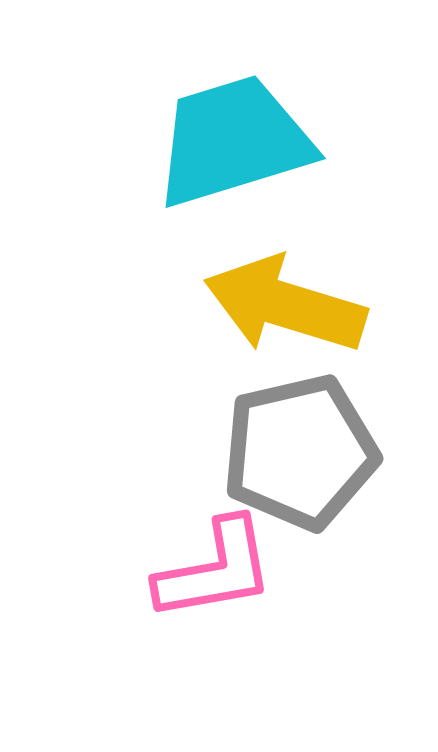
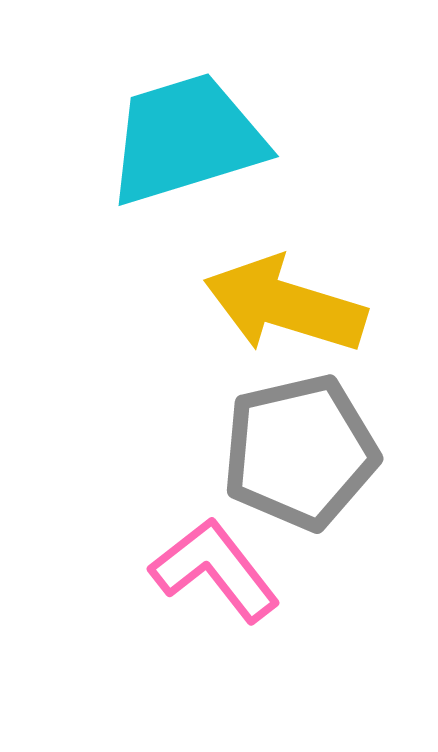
cyan trapezoid: moved 47 px left, 2 px up
pink L-shape: rotated 118 degrees counterclockwise
